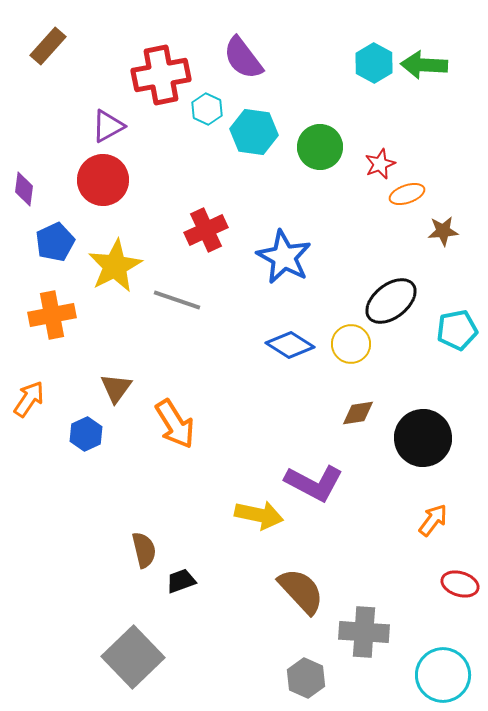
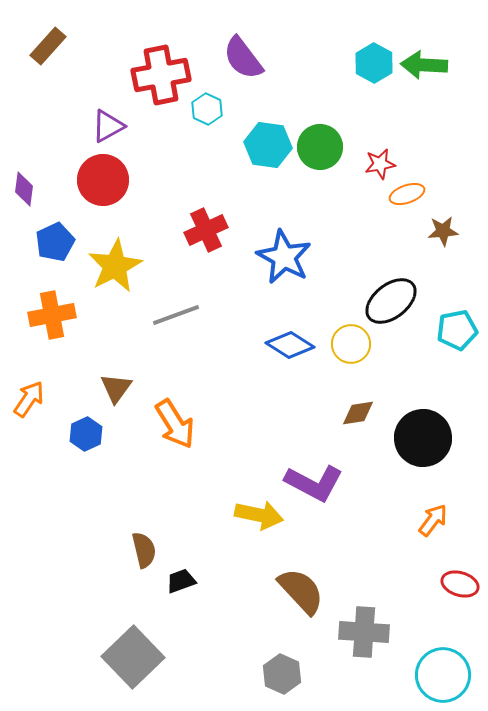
cyan hexagon at (254, 132): moved 14 px right, 13 px down
red star at (380, 164): rotated 12 degrees clockwise
gray line at (177, 300): moved 1 px left, 15 px down; rotated 39 degrees counterclockwise
gray hexagon at (306, 678): moved 24 px left, 4 px up
